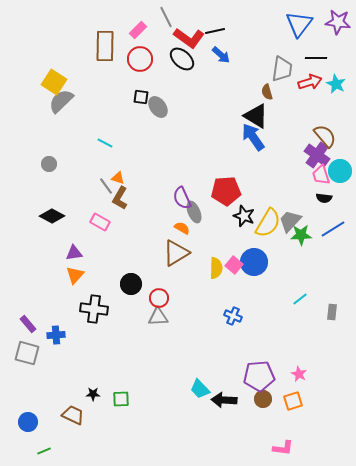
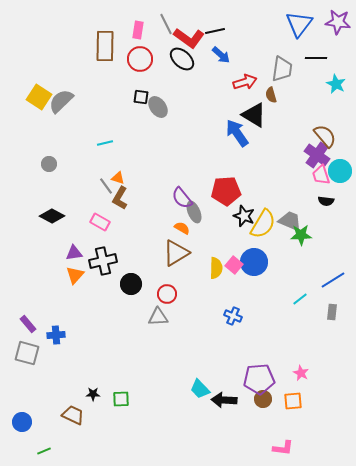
gray line at (166, 17): moved 7 px down
pink rectangle at (138, 30): rotated 36 degrees counterclockwise
yellow square at (54, 82): moved 15 px left, 15 px down
red arrow at (310, 82): moved 65 px left
brown semicircle at (267, 92): moved 4 px right, 3 px down
black triangle at (256, 116): moved 2 px left, 1 px up
blue arrow at (253, 137): moved 16 px left, 4 px up
cyan line at (105, 143): rotated 42 degrees counterclockwise
purple semicircle at (182, 198): rotated 15 degrees counterclockwise
black semicircle at (324, 198): moved 2 px right, 3 px down
gray trapezoid at (290, 221): rotated 70 degrees clockwise
yellow semicircle at (268, 223): moved 5 px left, 1 px down
blue line at (333, 229): moved 51 px down
red circle at (159, 298): moved 8 px right, 4 px up
black cross at (94, 309): moved 9 px right, 48 px up; rotated 20 degrees counterclockwise
pink star at (299, 374): moved 2 px right, 1 px up
purple pentagon at (259, 376): moved 3 px down
orange square at (293, 401): rotated 12 degrees clockwise
blue circle at (28, 422): moved 6 px left
